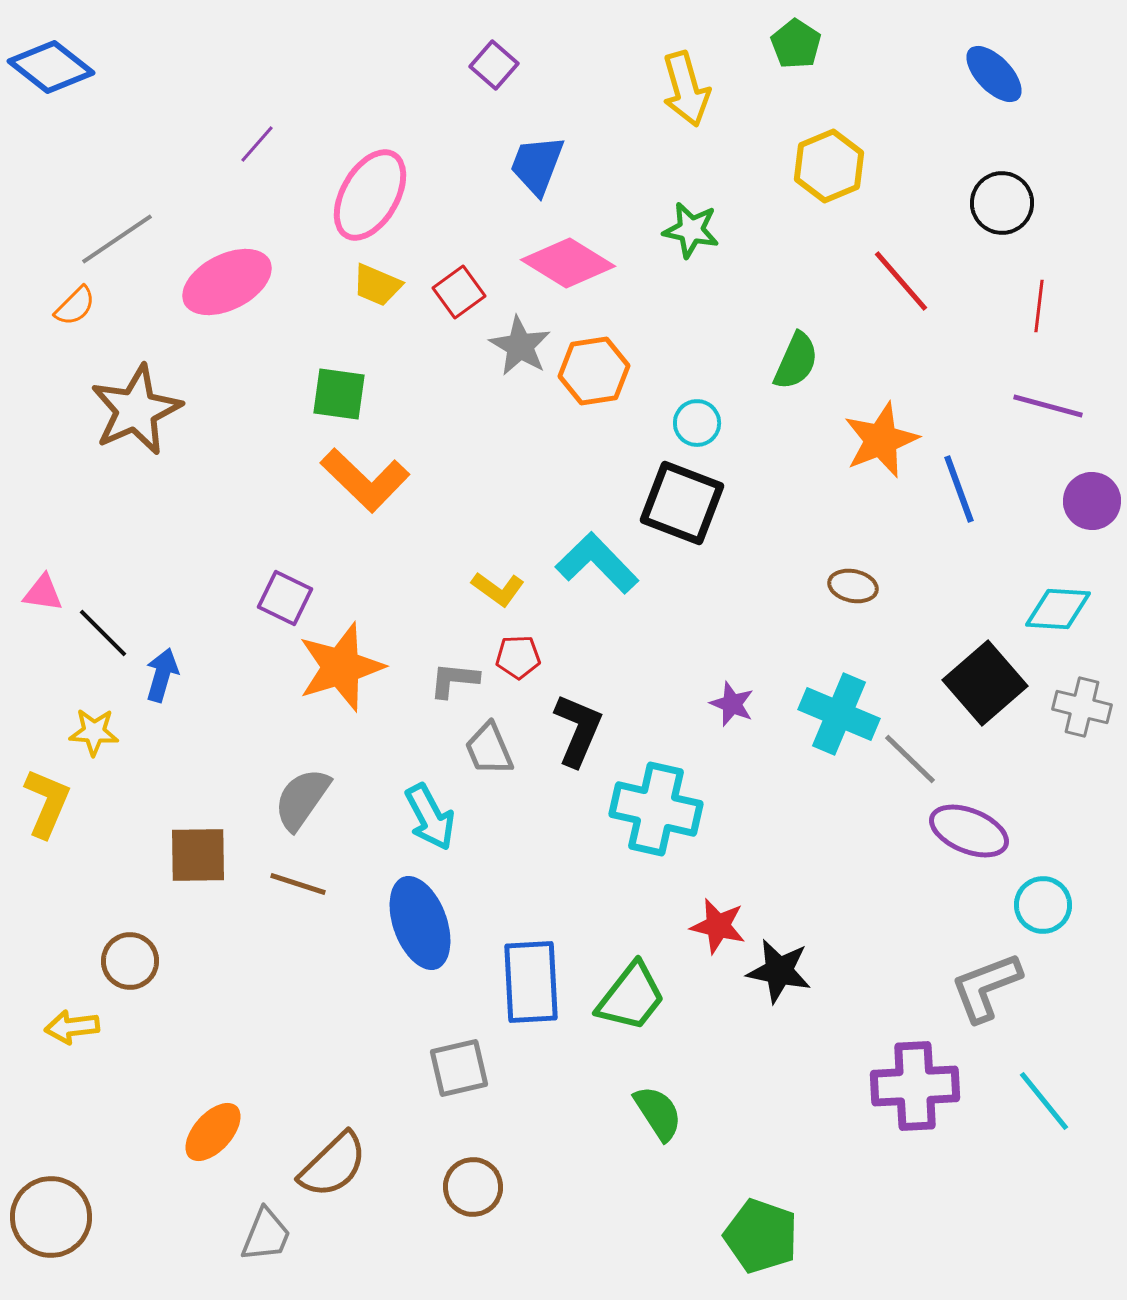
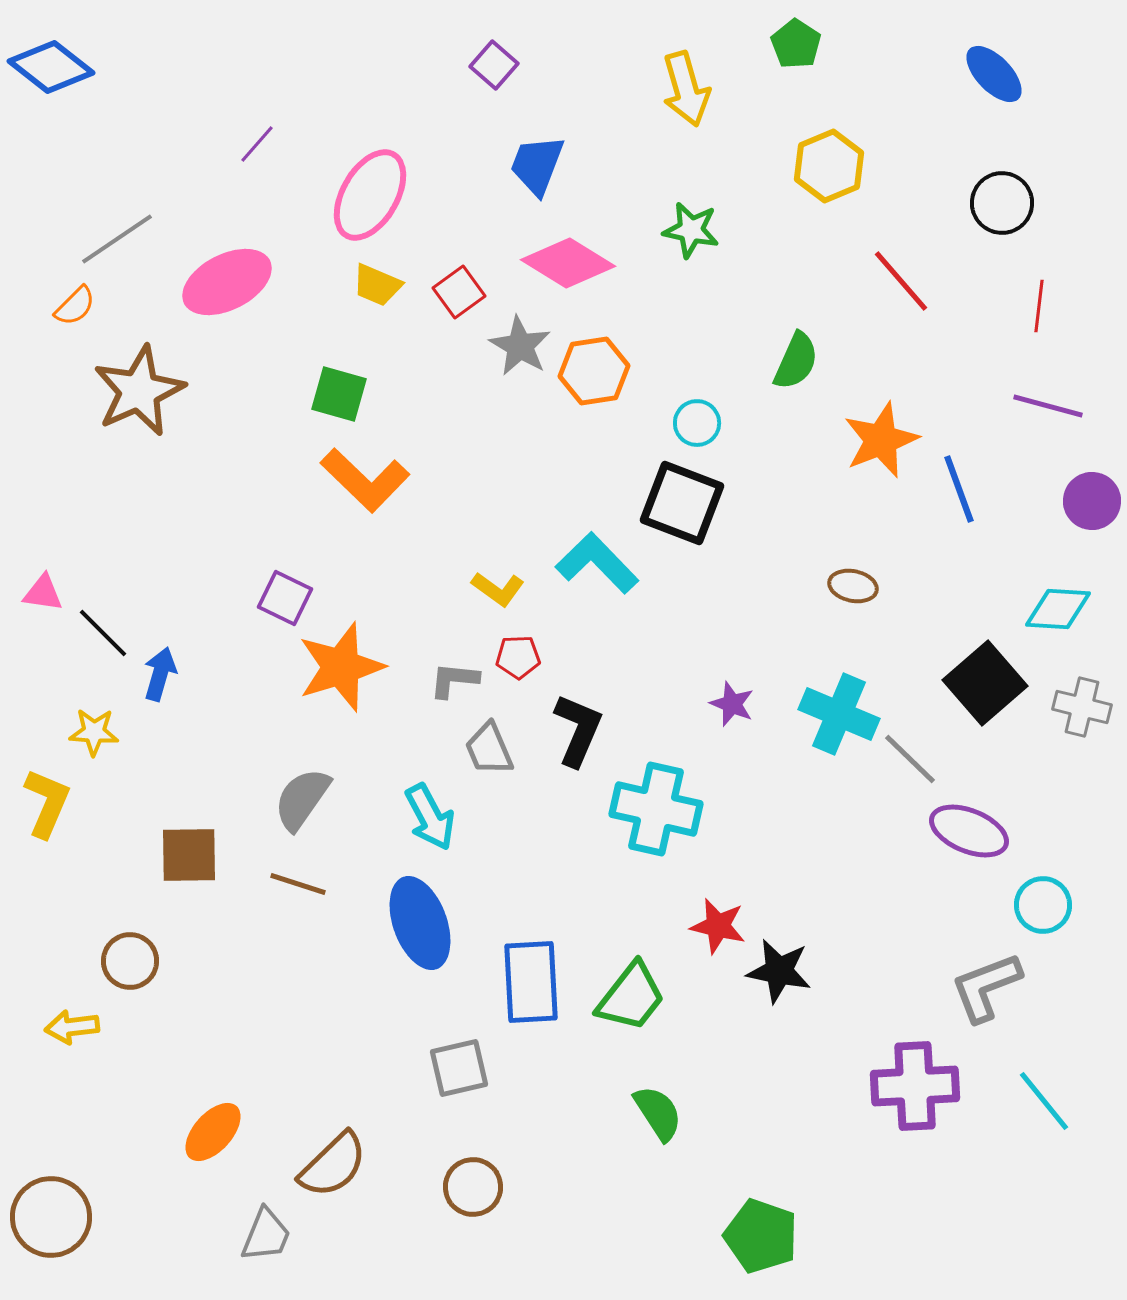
green square at (339, 394): rotated 8 degrees clockwise
brown star at (136, 410): moved 3 px right, 19 px up
blue arrow at (162, 675): moved 2 px left, 1 px up
brown square at (198, 855): moved 9 px left
